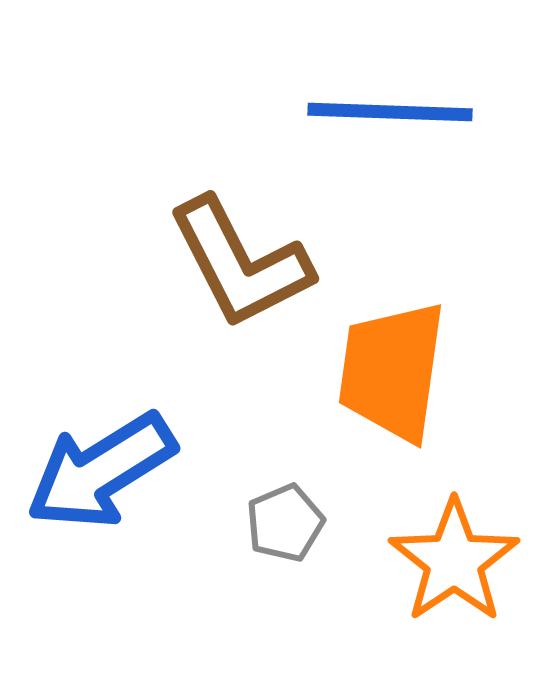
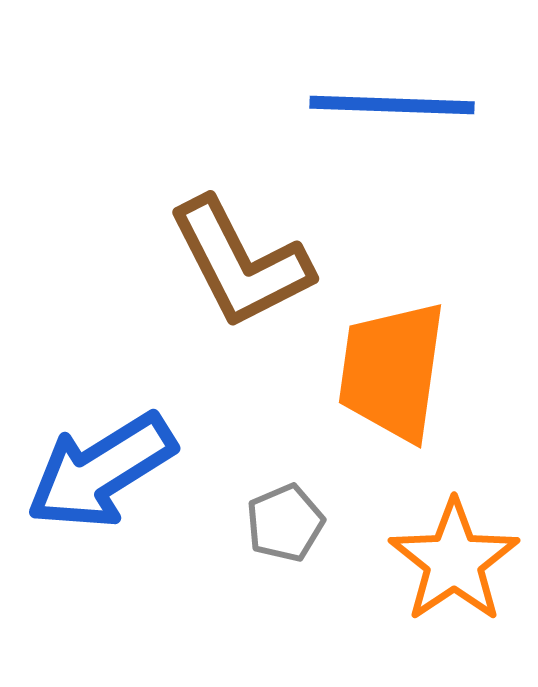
blue line: moved 2 px right, 7 px up
